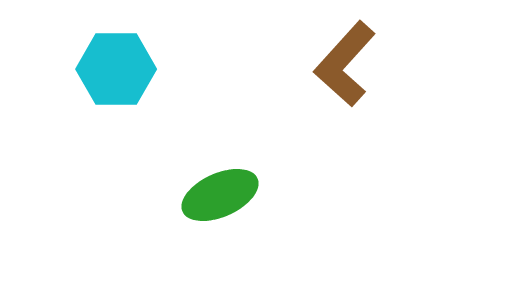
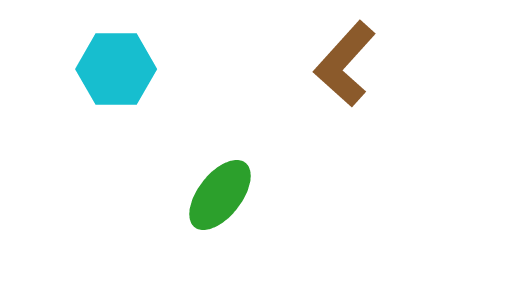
green ellipse: rotated 28 degrees counterclockwise
